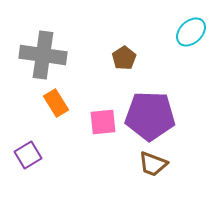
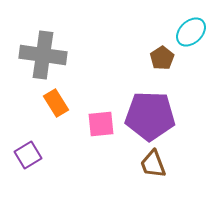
brown pentagon: moved 38 px right
pink square: moved 2 px left, 2 px down
brown trapezoid: rotated 48 degrees clockwise
